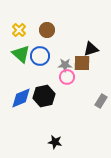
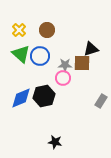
pink circle: moved 4 px left, 1 px down
